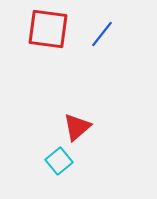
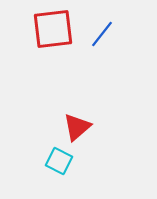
red square: moved 5 px right; rotated 15 degrees counterclockwise
cyan square: rotated 24 degrees counterclockwise
